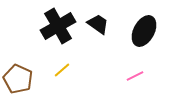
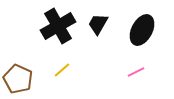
black trapezoid: rotated 95 degrees counterclockwise
black ellipse: moved 2 px left, 1 px up
pink line: moved 1 px right, 4 px up
